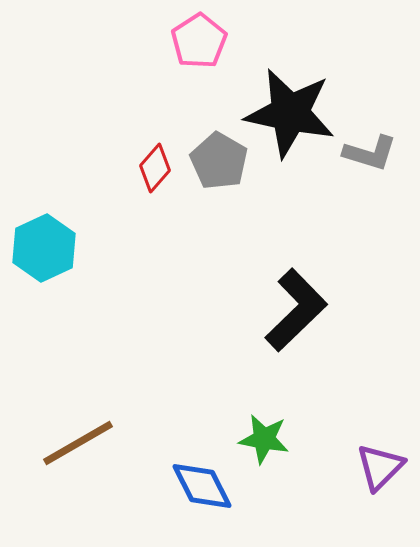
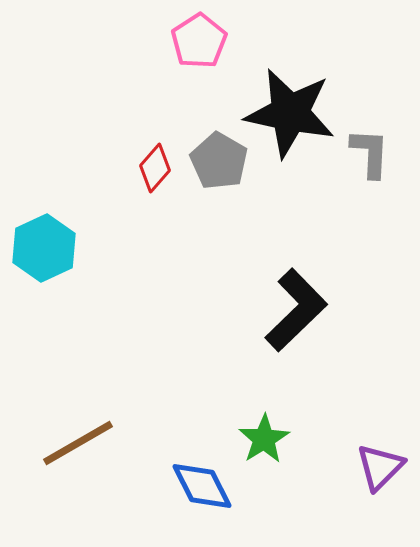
gray L-shape: rotated 104 degrees counterclockwise
green star: rotated 30 degrees clockwise
